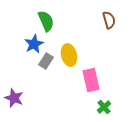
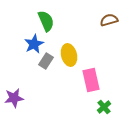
brown semicircle: rotated 90 degrees counterclockwise
purple star: rotated 30 degrees counterclockwise
